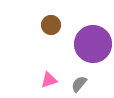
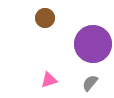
brown circle: moved 6 px left, 7 px up
gray semicircle: moved 11 px right, 1 px up
